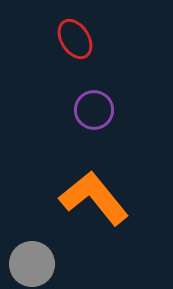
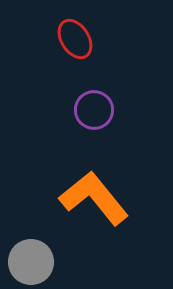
gray circle: moved 1 px left, 2 px up
